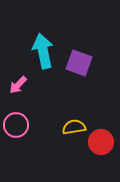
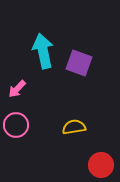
pink arrow: moved 1 px left, 4 px down
red circle: moved 23 px down
